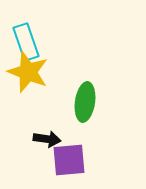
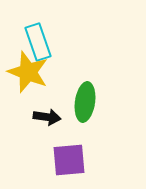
cyan rectangle: moved 12 px right
black arrow: moved 22 px up
